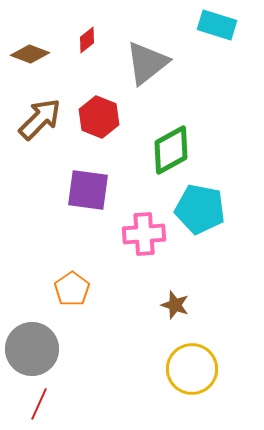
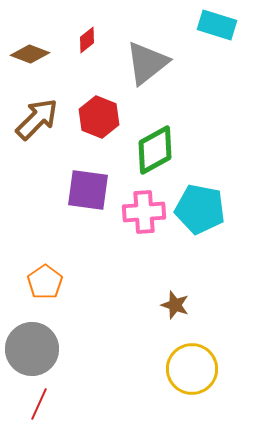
brown arrow: moved 3 px left
green diamond: moved 16 px left
pink cross: moved 22 px up
orange pentagon: moved 27 px left, 7 px up
